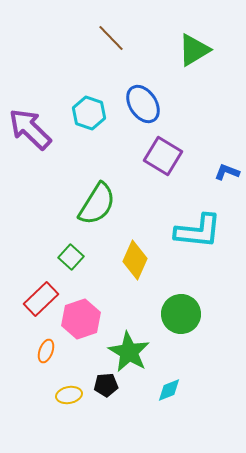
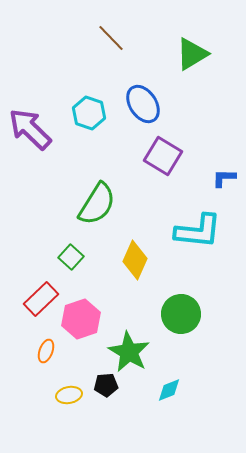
green triangle: moved 2 px left, 4 px down
blue L-shape: moved 3 px left, 6 px down; rotated 20 degrees counterclockwise
